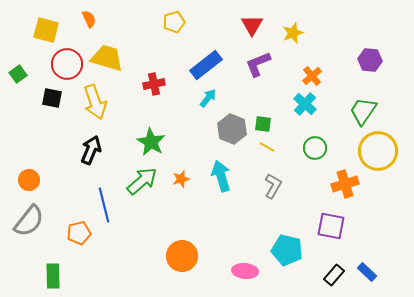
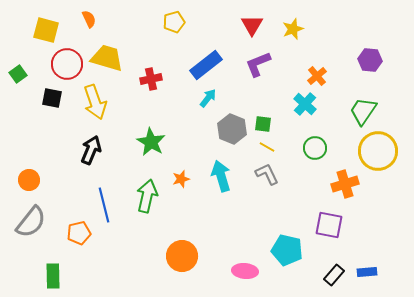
yellow star at (293, 33): moved 4 px up
orange cross at (312, 76): moved 5 px right
red cross at (154, 84): moved 3 px left, 5 px up
green arrow at (142, 181): moved 5 px right, 15 px down; rotated 36 degrees counterclockwise
gray L-shape at (273, 186): moved 6 px left, 12 px up; rotated 55 degrees counterclockwise
gray semicircle at (29, 221): moved 2 px right, 1 px down
purple square at (331, 226): moved 2 px left, 1 px up
blue rectangle at (367, 272): rotated 48 degrees counterclockwise
